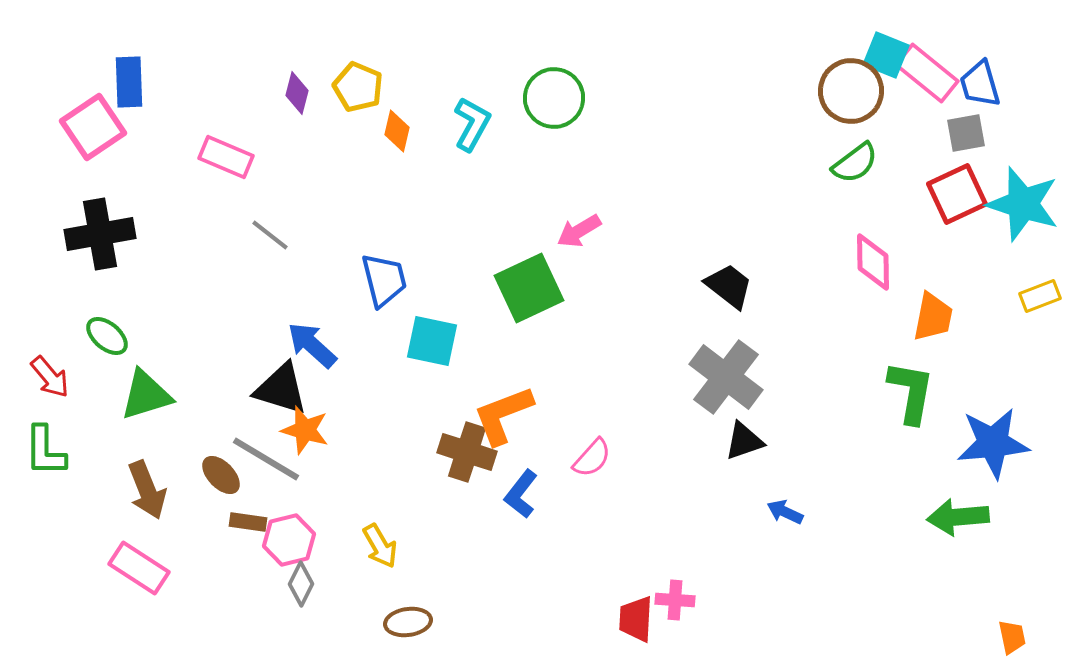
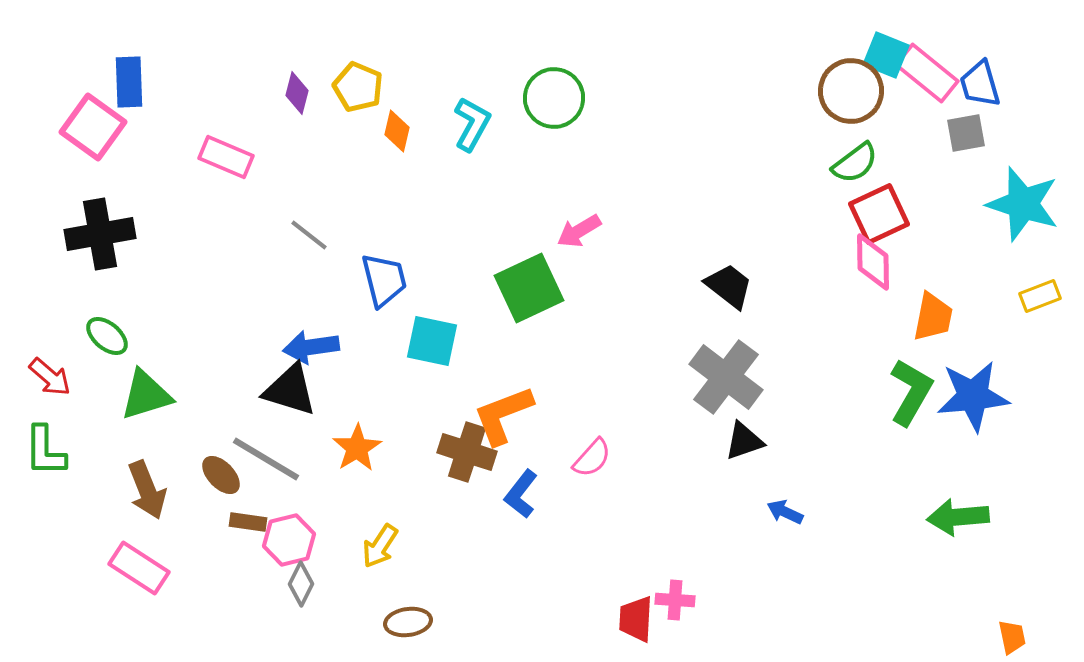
pink square at (93, 127): rotated 20 degrees counterclockwise
red square at (957, 194): moved 78 px left, 20 px down
gray line at (270, 235): moved 39 px right
blue arrow at (312, 345): moved 1 px left, 2 px down; rotated 50 degrees counterclockwise
red arrow at (50, 377): rotated 9 degrees counterclockwise
black triangle at (281, 389): moved 9 px right, 1 px down
green L-shape at (911, 392): rotated 20 degrees clockwise
orange star at (305, 430): moved 52 px right, 18 px down; rotated 24 degrees clockwise
blue star at (993, 443): moved 20 px left, 47 px up
yellow arrow at (380, 546): rotated 63 degrees clockwise
